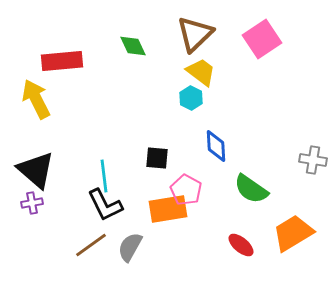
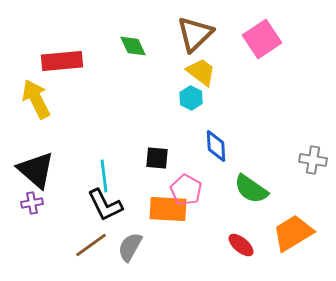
orange rectangle: rotated 12 degrees clockwise
